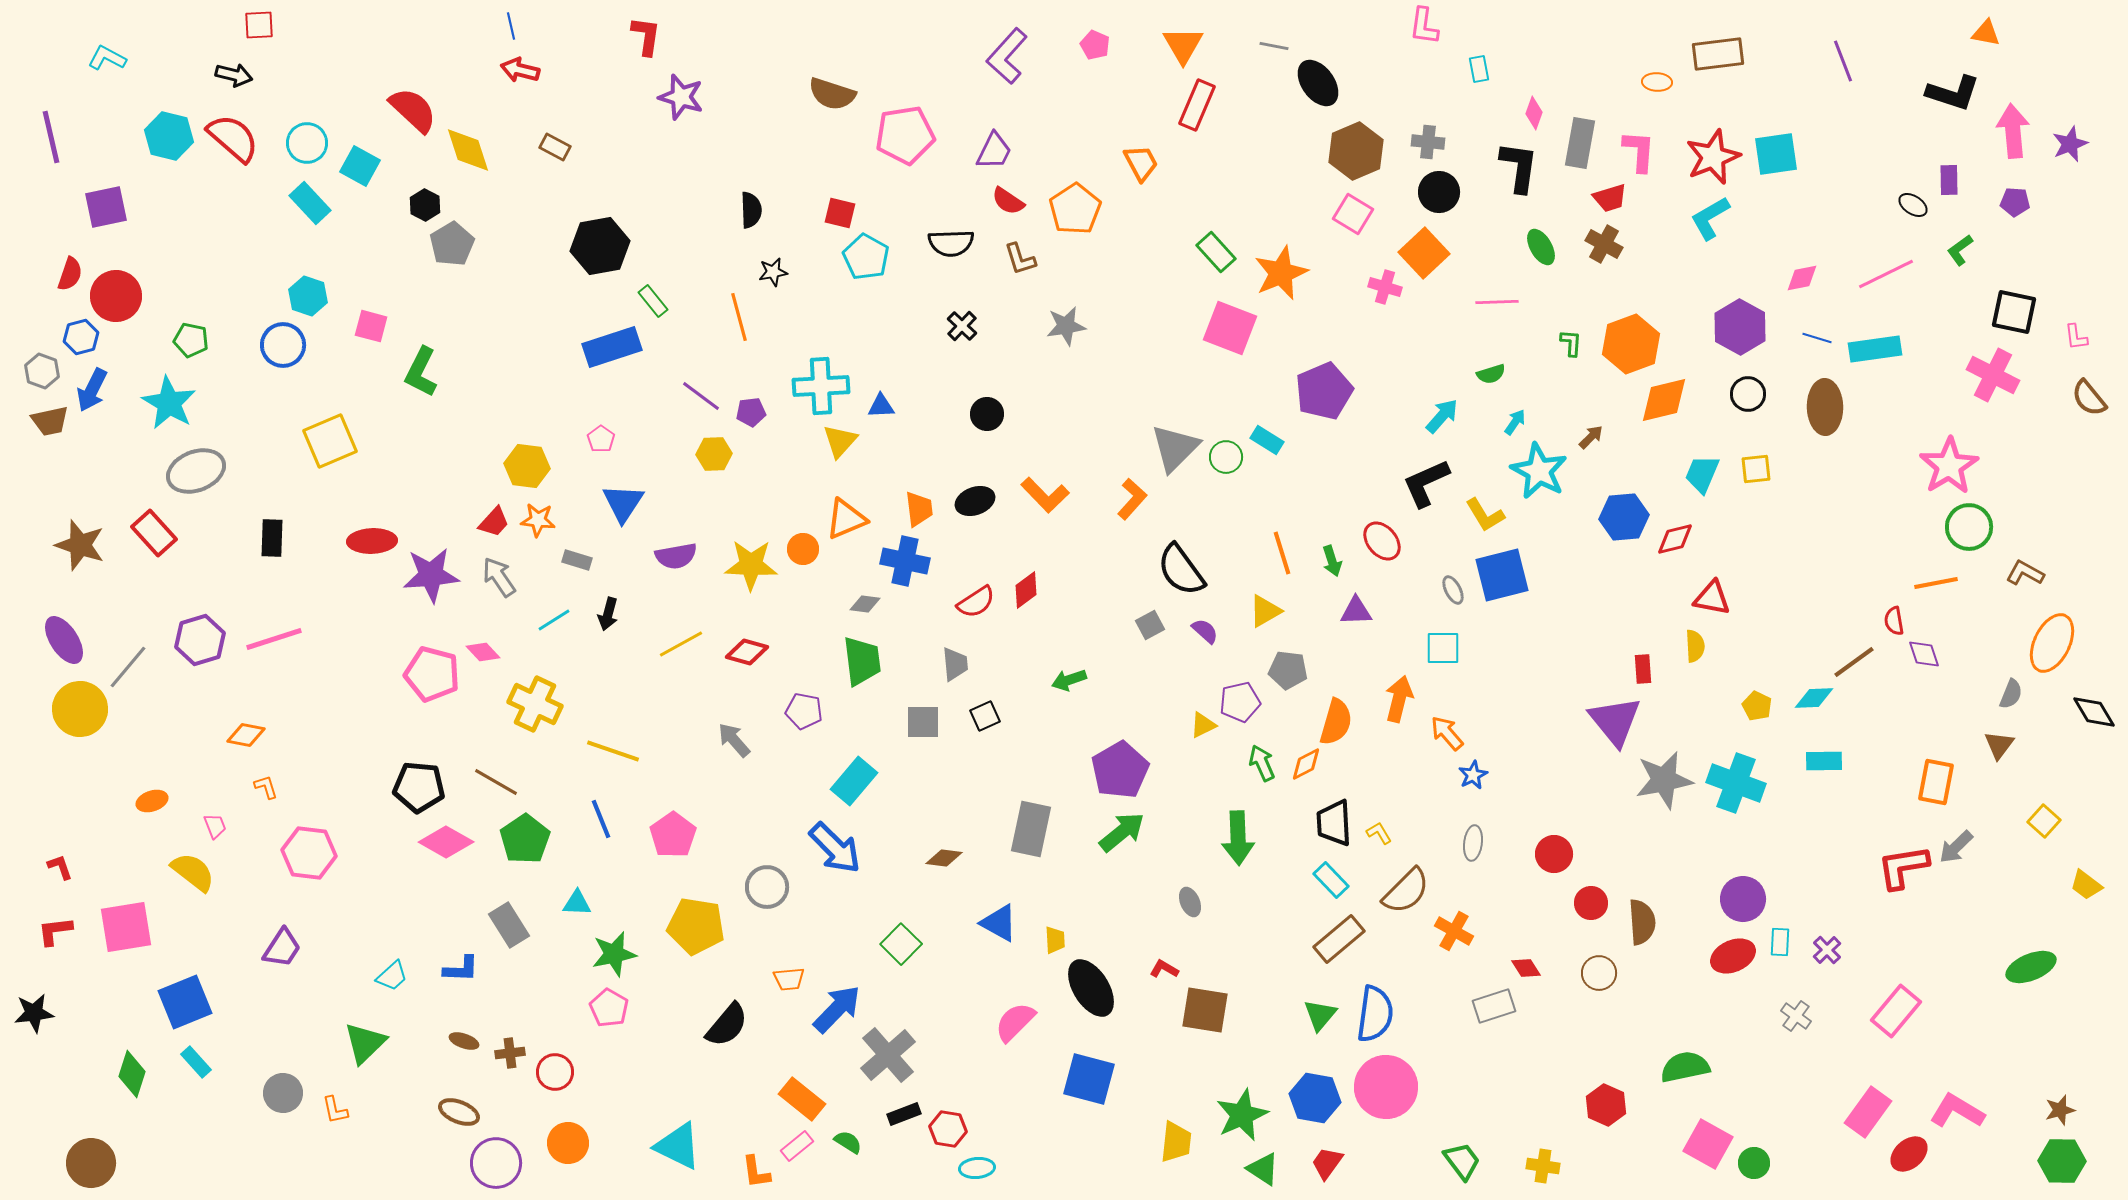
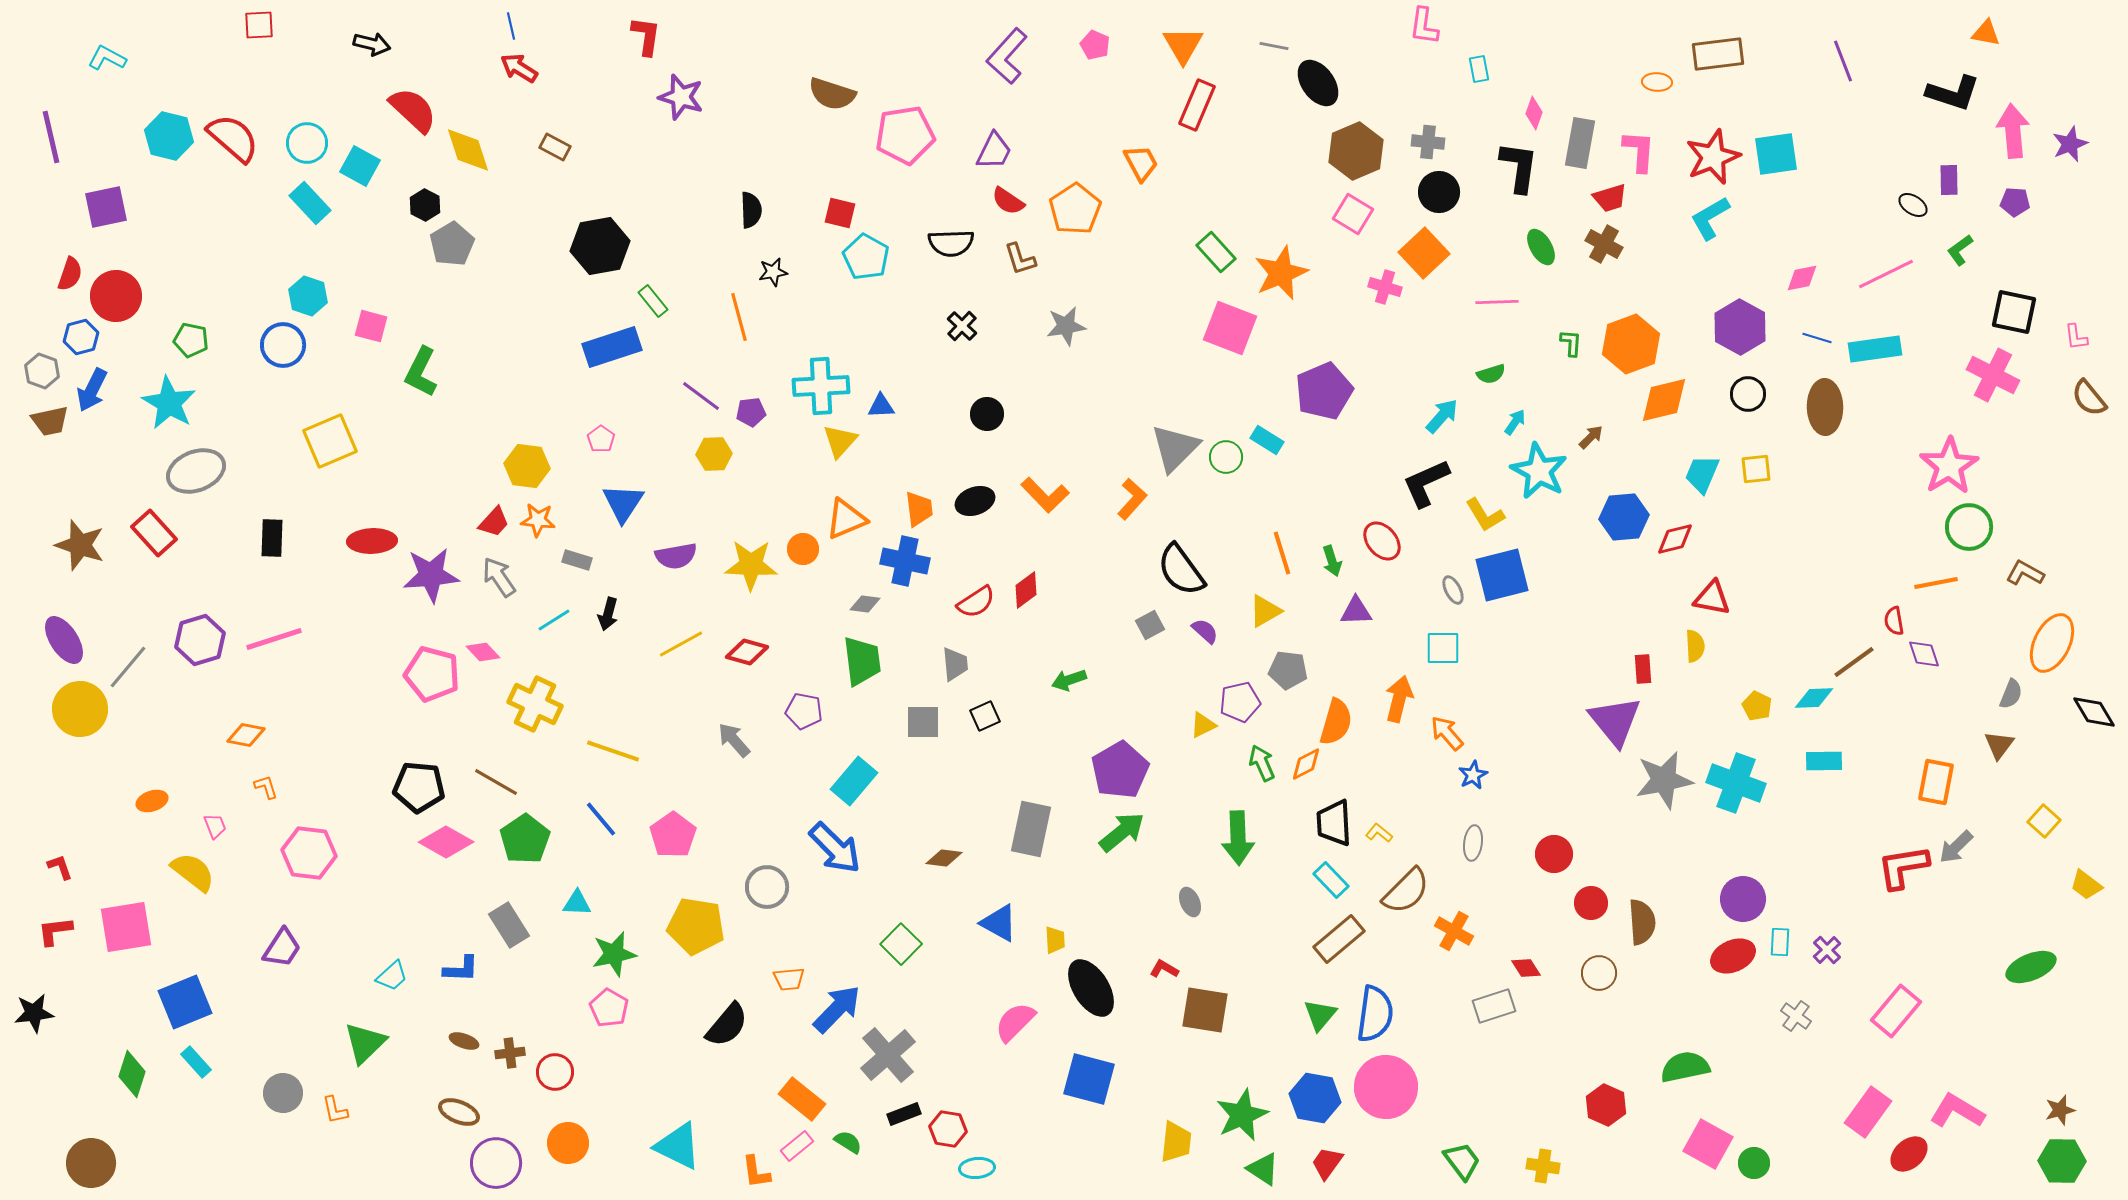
red arrow at (520, 70): moved 1 px left, 2 px up; rotated 18 degrees clockwise
black arrow at (234, 75): moved 138 px right, 31 px up
blue line at (601, 819): rotated 18 degrees counterclockwise
yellow L-shape at (1379, 833): rotated 20 degrees counterclockwise
